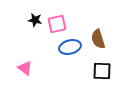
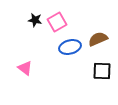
pink square: moved 2 px up; rotated 18 degrees counterclockwise
brown semicircle: rotated 84 degrees clockwise
